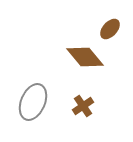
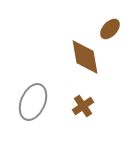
brown diamond: rotated 30 degrees clockwise
